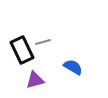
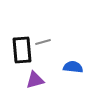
black rectangle: rotated 20 degrees clockwise
blue semicircle: rotated 24 degrees counterclockwise
